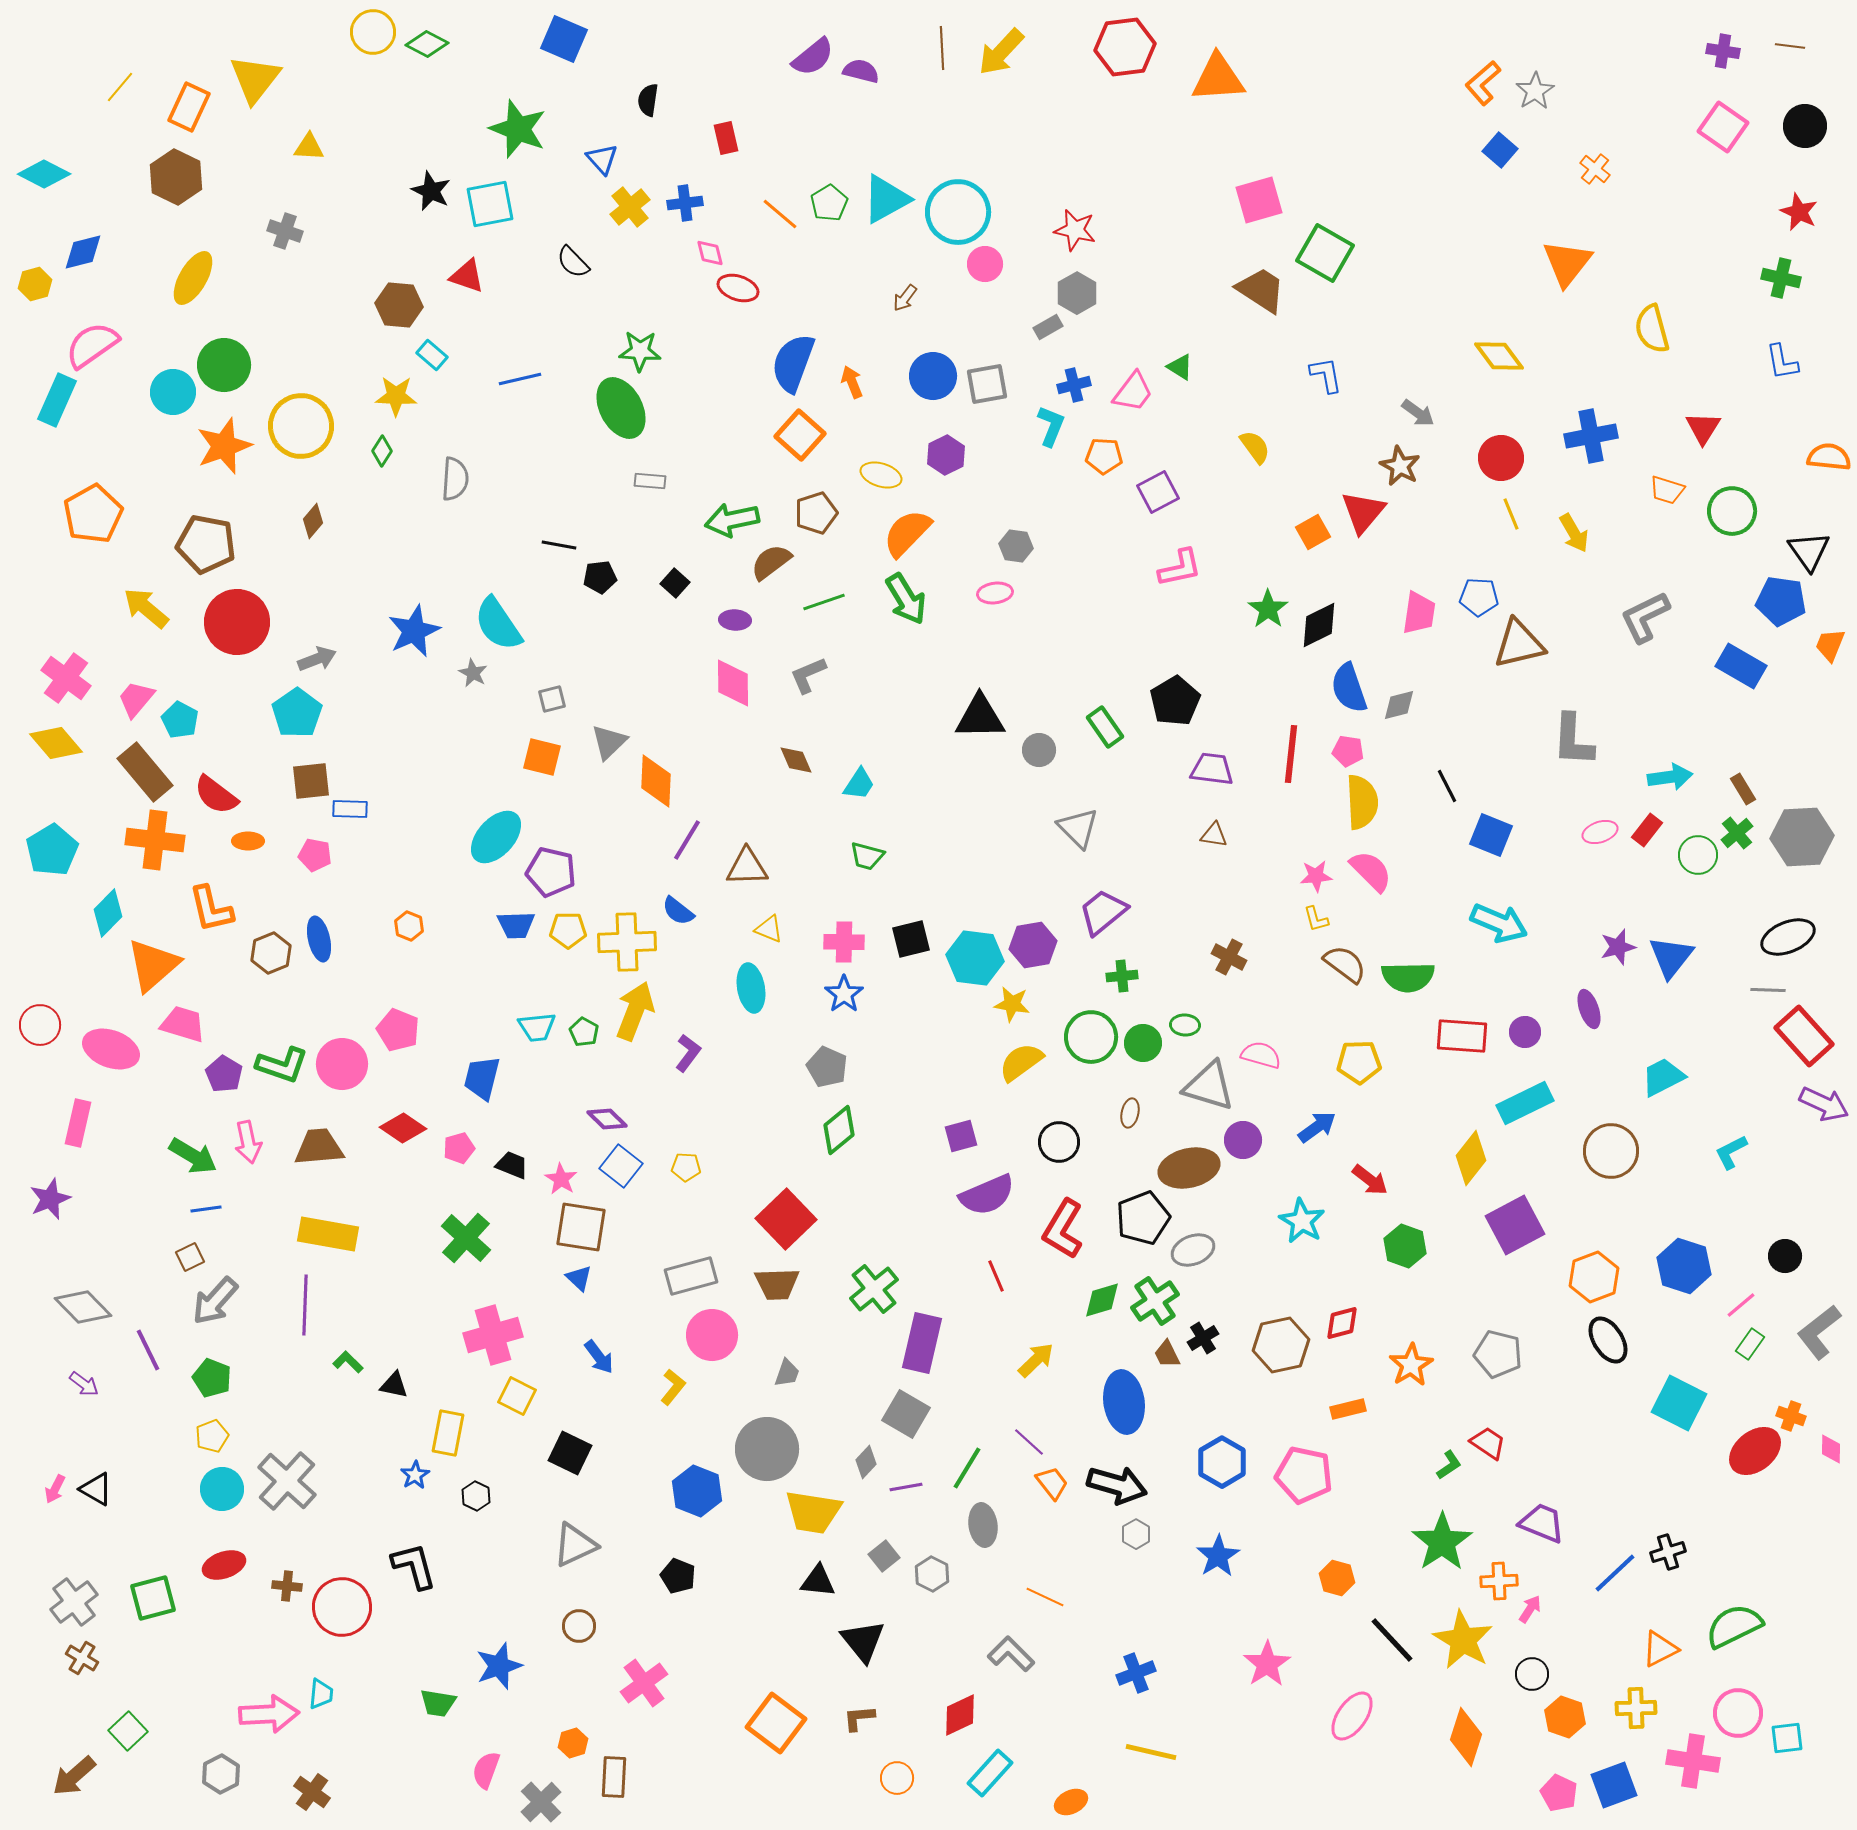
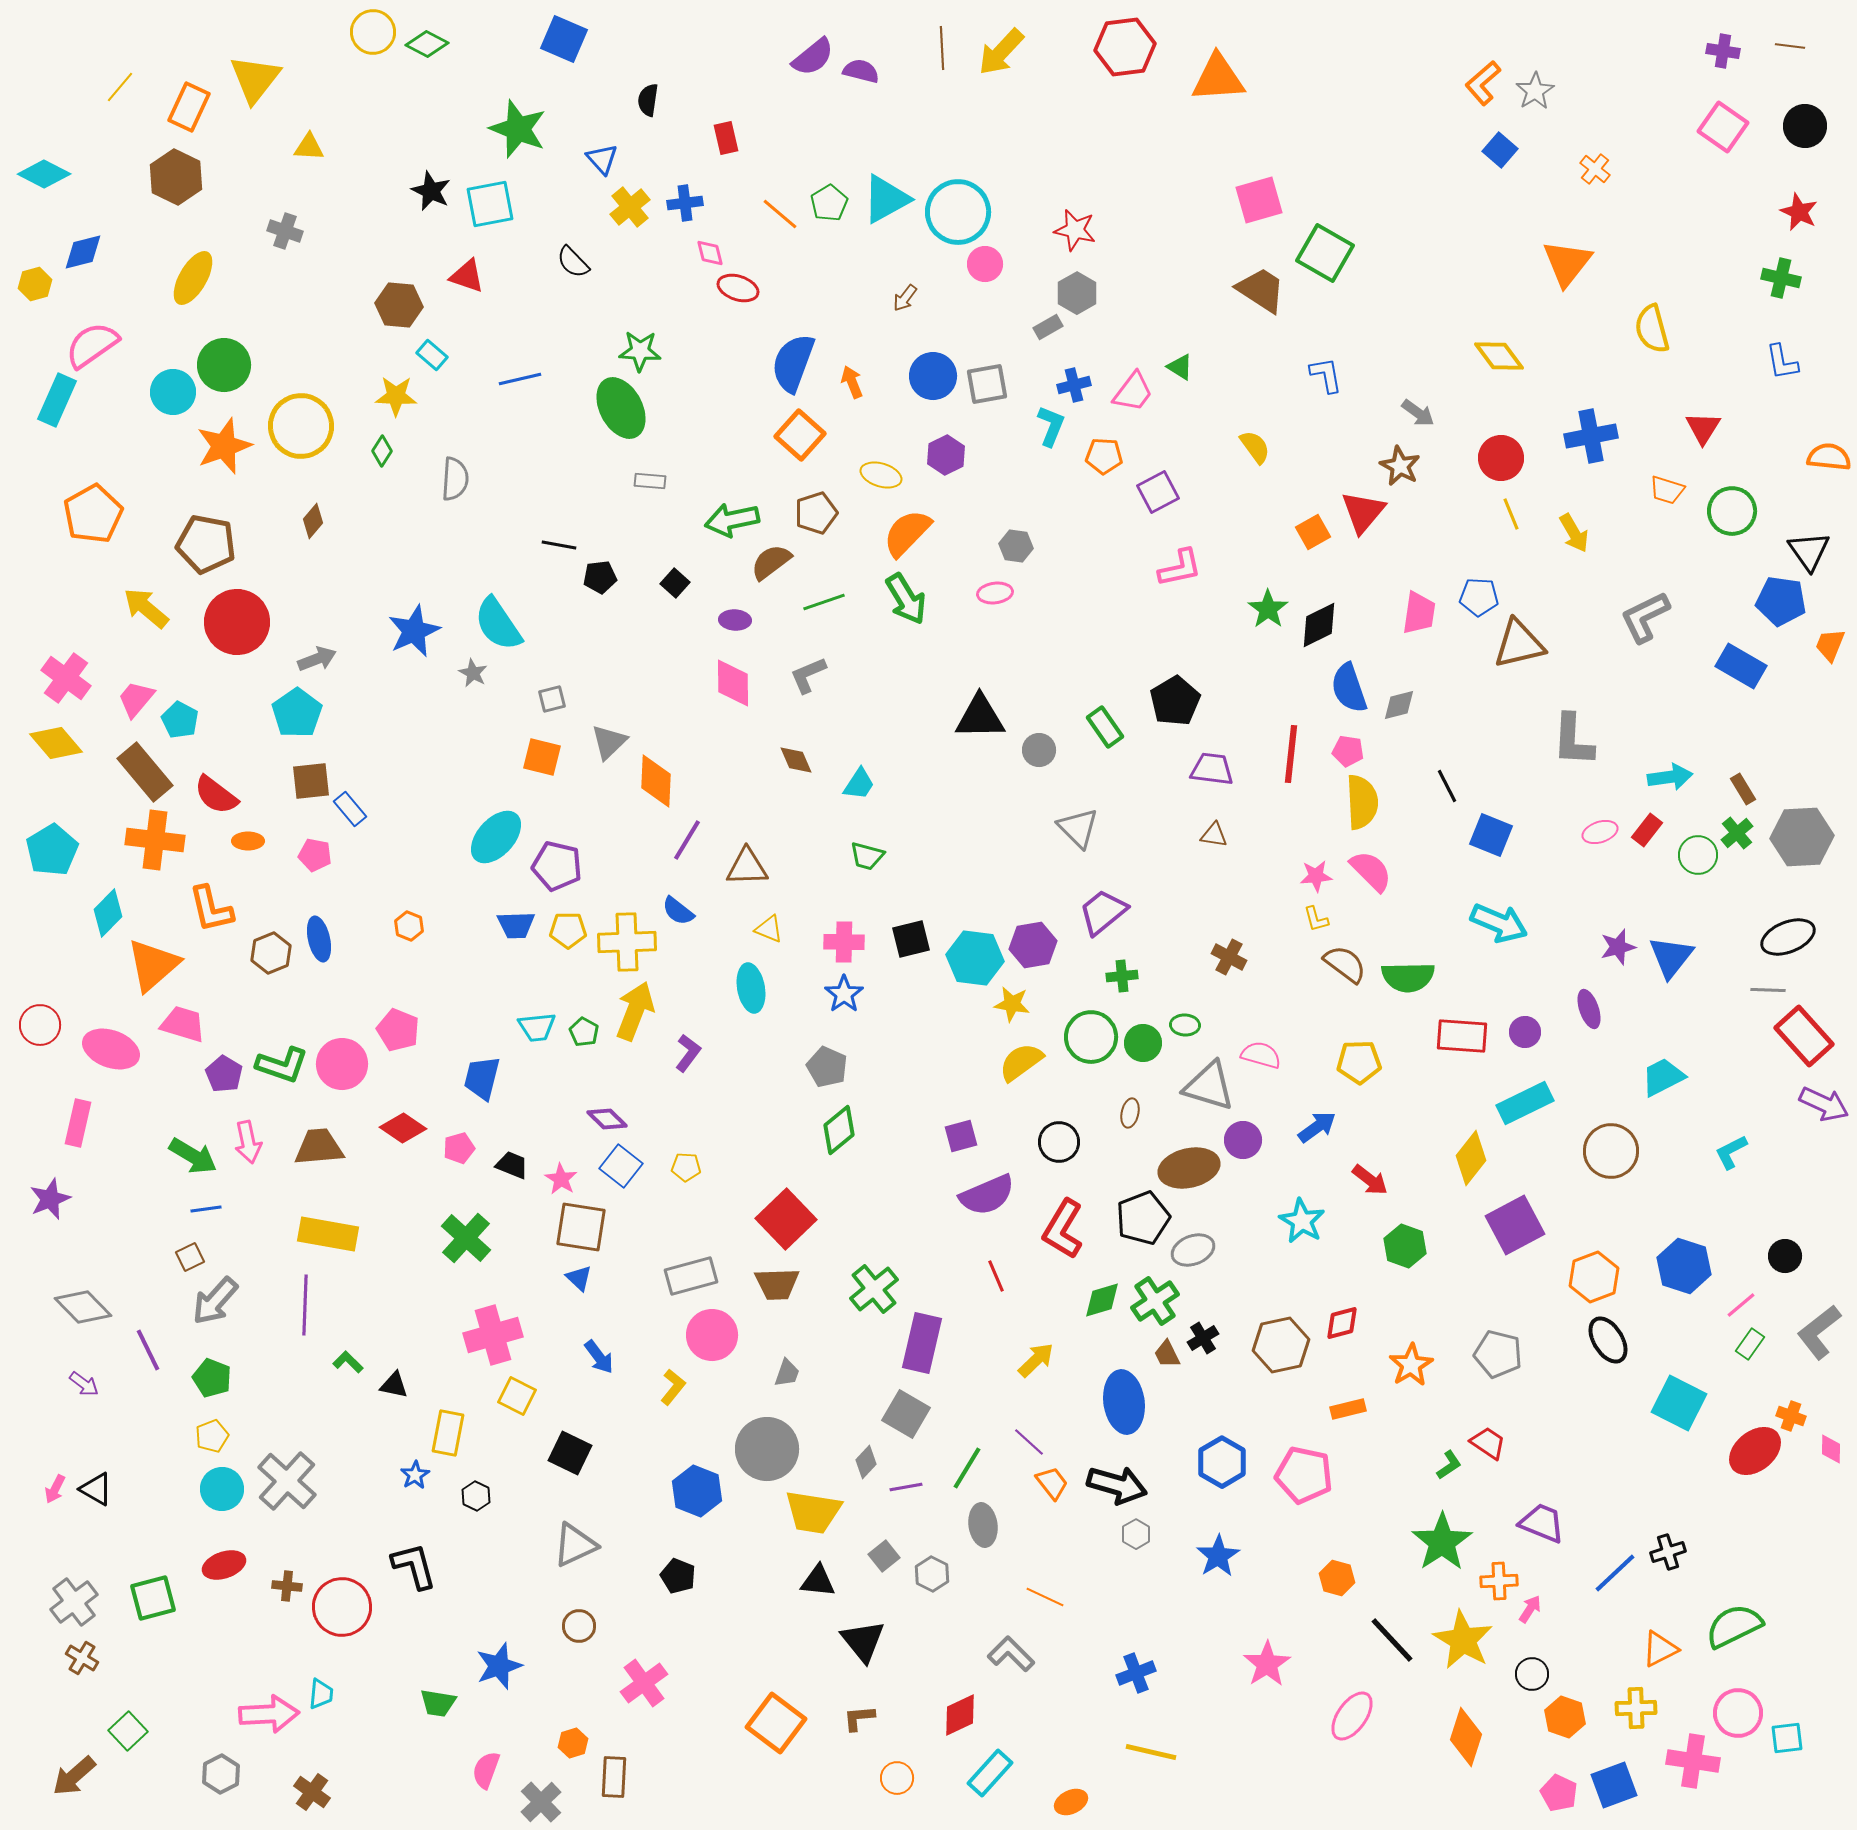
blue rectangle at (350, 809): rotated 48 degrees clockwise
purple pentagon at (551, 872): moved 6 px right, 6 px up
